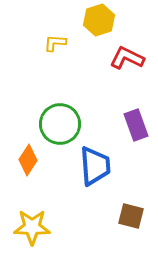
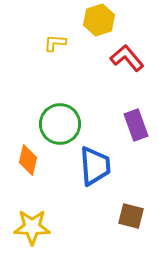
red L-shape: rotated 24 degrees clockwise
orange diamond: rotated 20 degrees counterclockwise
